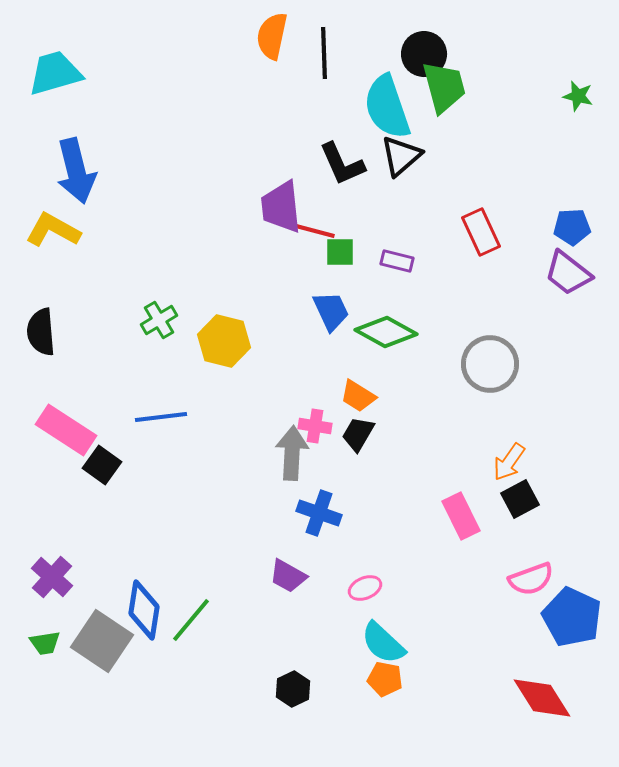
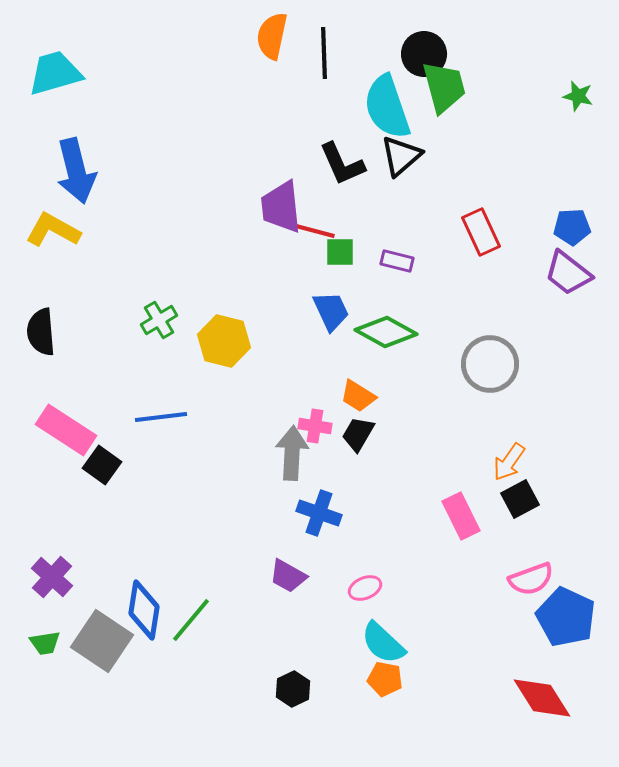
blue pentagon at (572, 617): moved 6 px left
